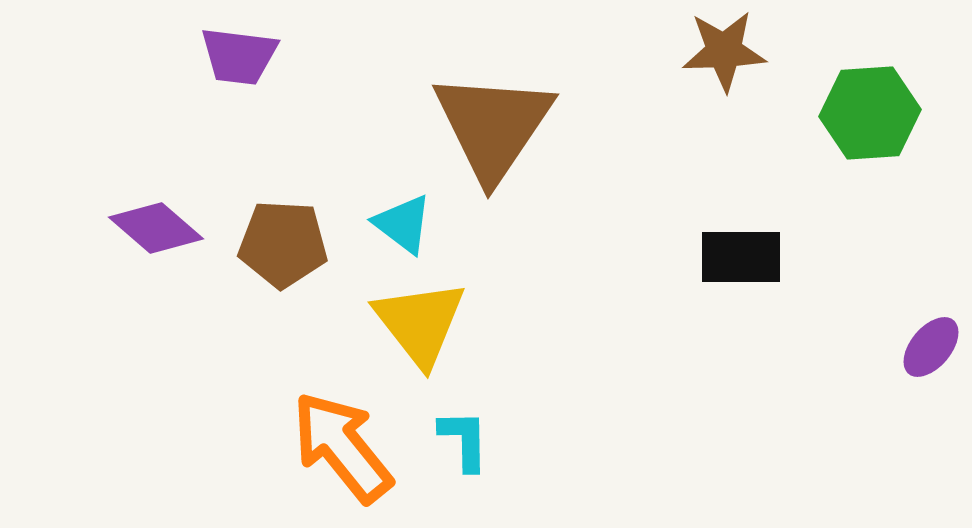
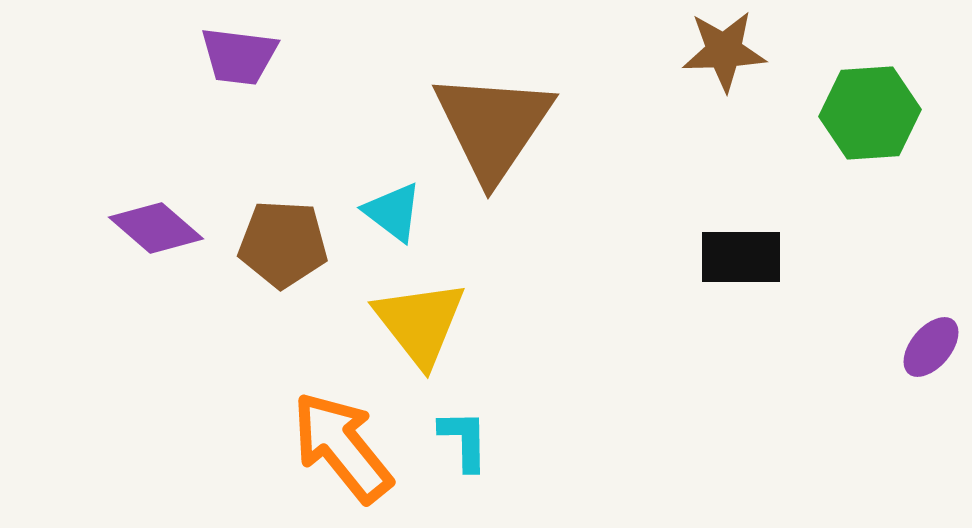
cyan triangle: moved 10 px left, 12 px up
